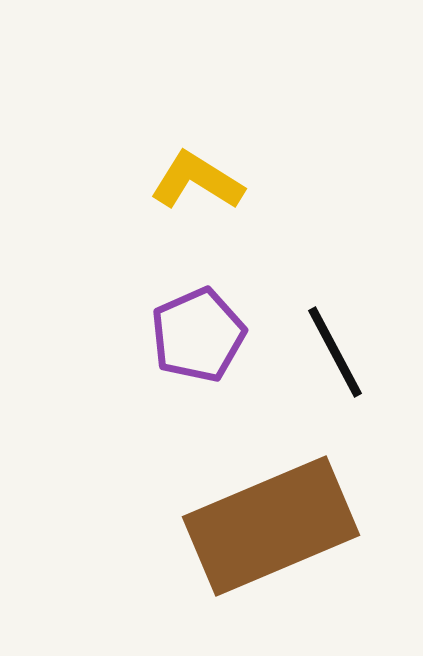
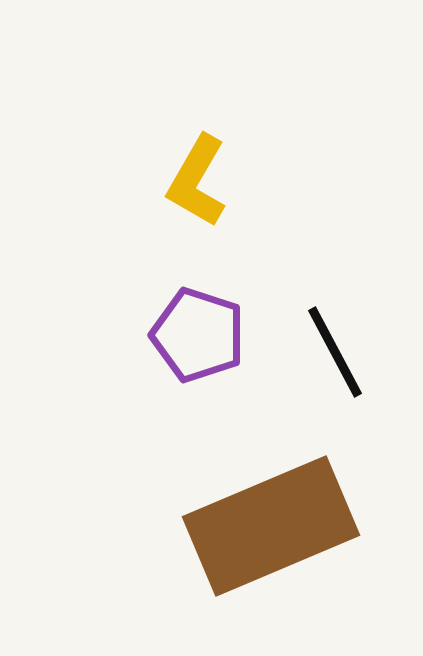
yellow L-shape: rotated 92 degrees counterclockwise
purple pentagon: rotated 30 degrees counterclockwise
